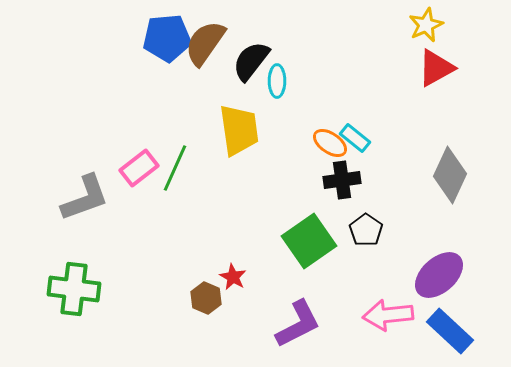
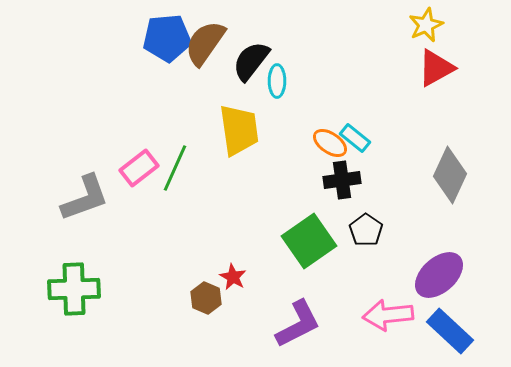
green cross: rotated 9 degrees counterclockwise
